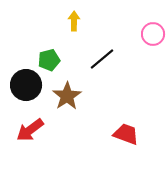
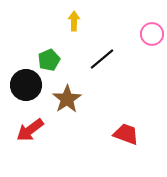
pink circle: moved 1 px left
green pentagon: rotated 10 degrees counterclockwise
brown star: moved 3 px down
